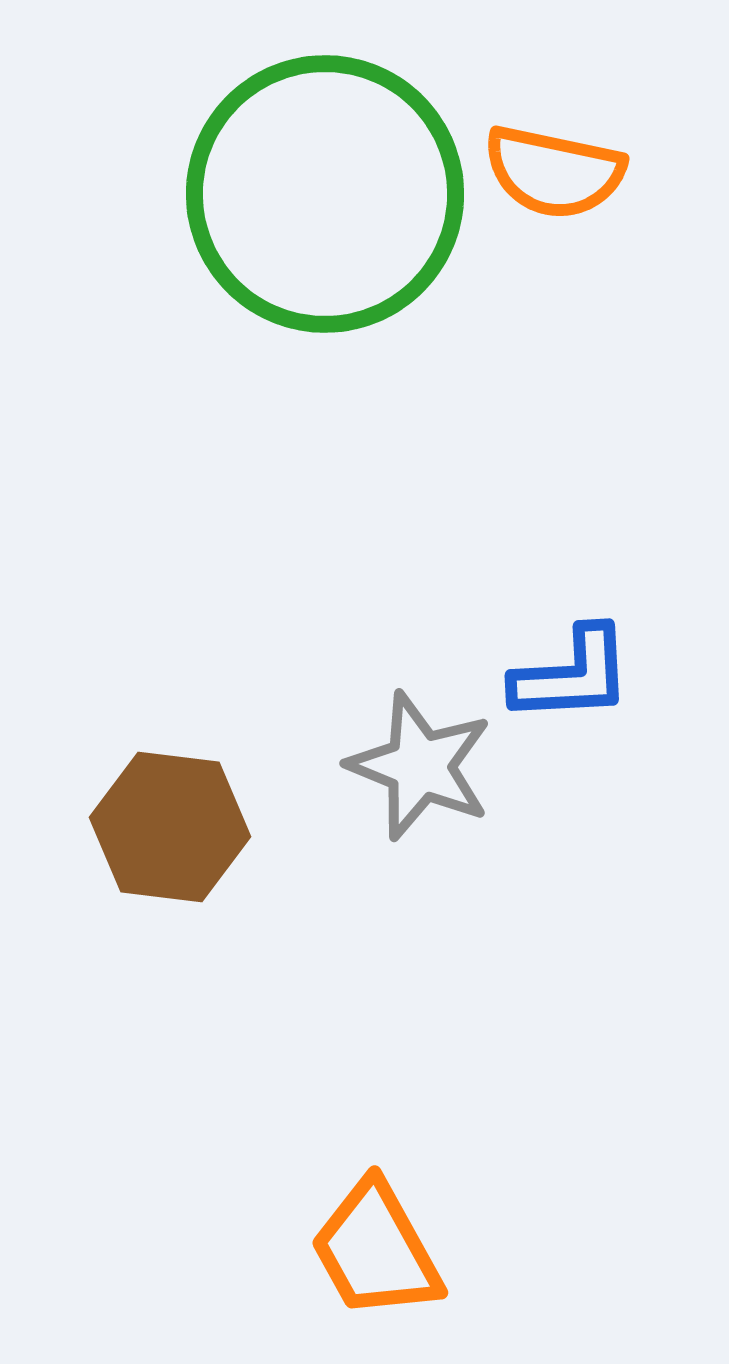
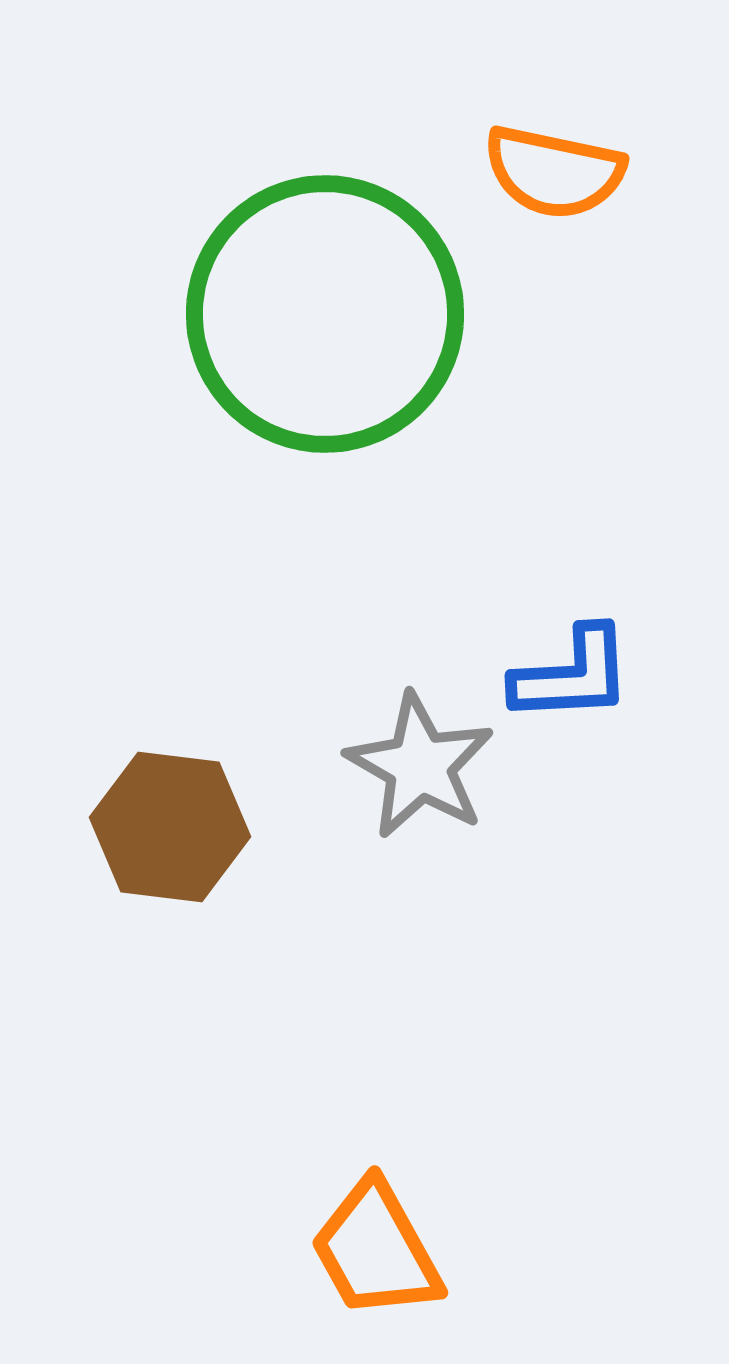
green circle: moved 120 px down
gray star: rotated 8 degrees clockwise
